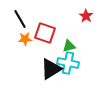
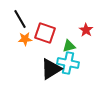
red star: moved 14 px down
